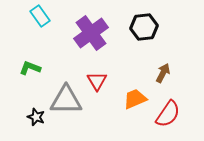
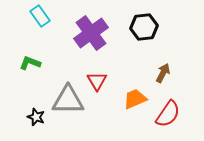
green L-shape: moved 5 px up
gray triangle: moved 2 px right
